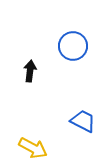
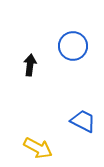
black arrow: moved 6 px up
yellow arrow: moved 5 px right
